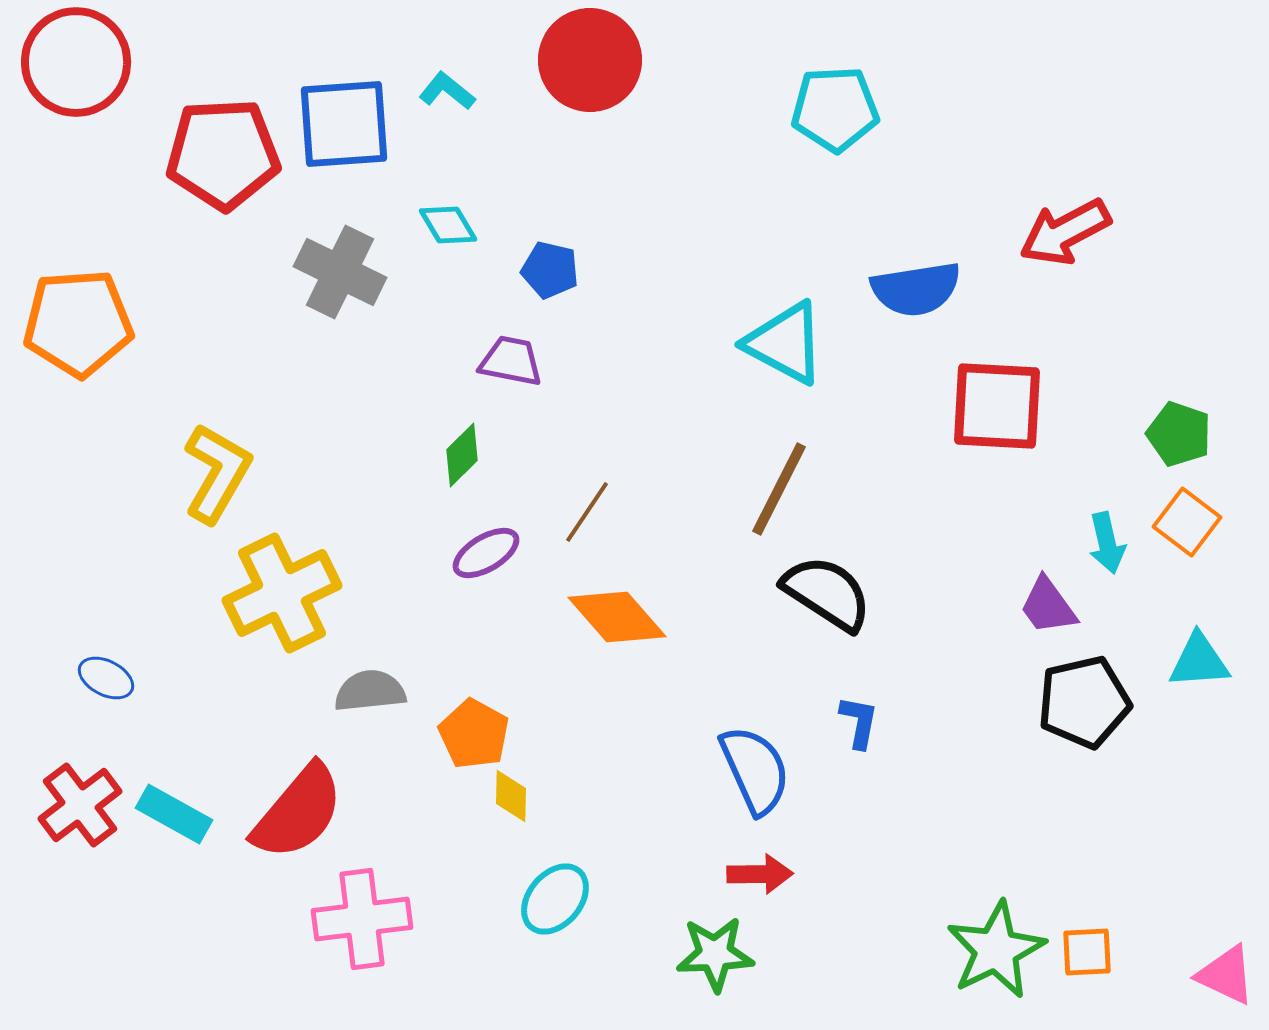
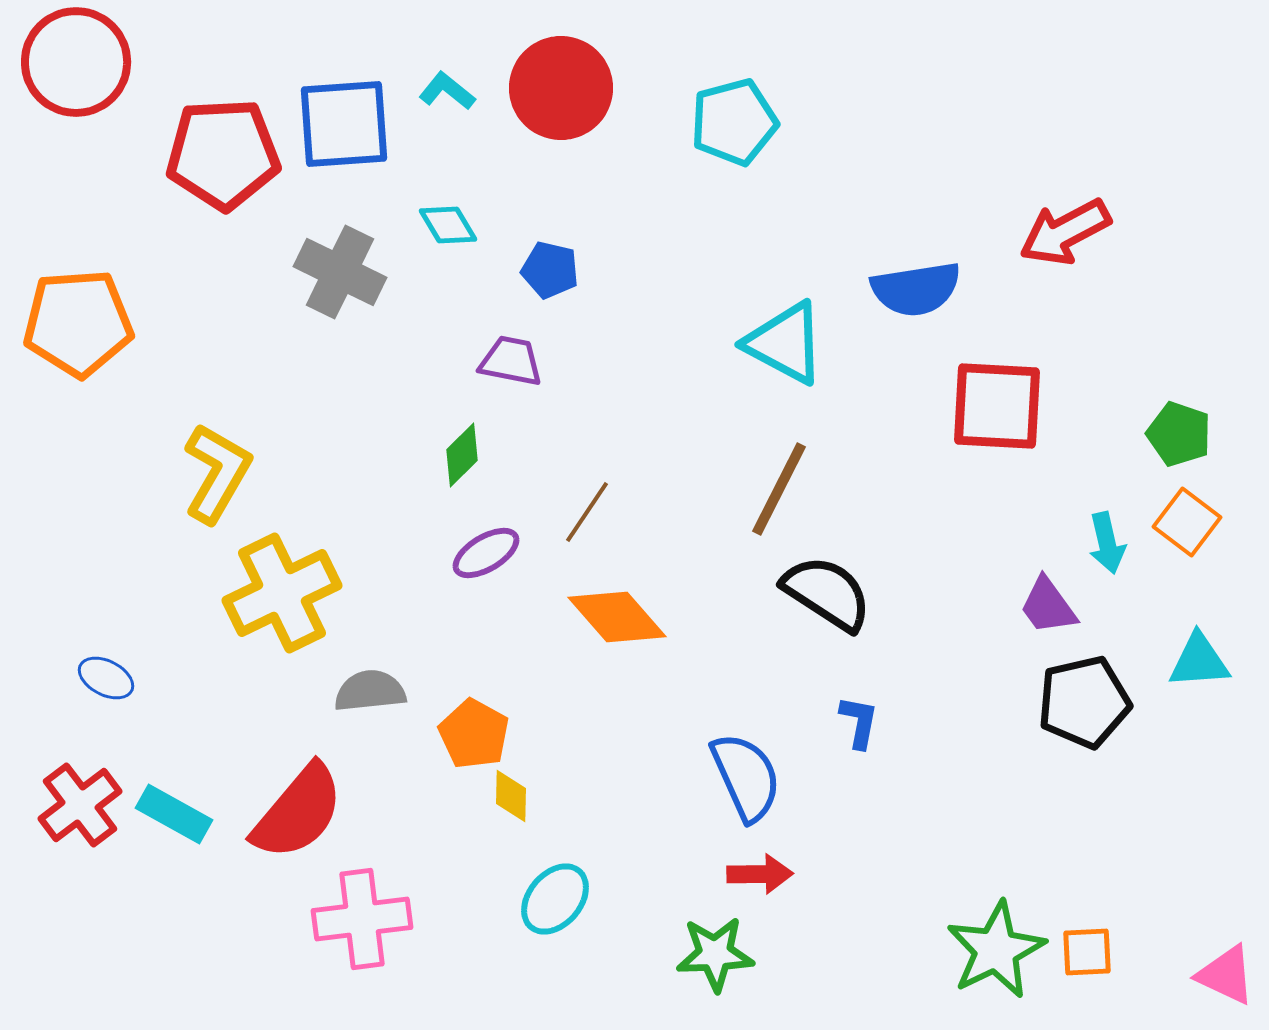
red circle at (590, 60): moved 29 px left, 28 px down
cyan pentagon at (835, 109): moved 101 px left, 13 px down; rotated 12 degrees counterclockwise
blue semicircle at (755, 770): moved 9 px left, 7 px down
